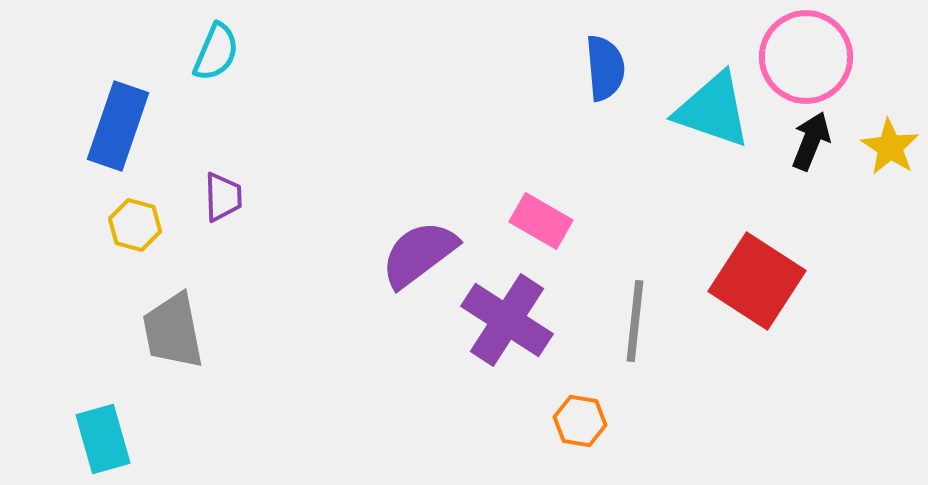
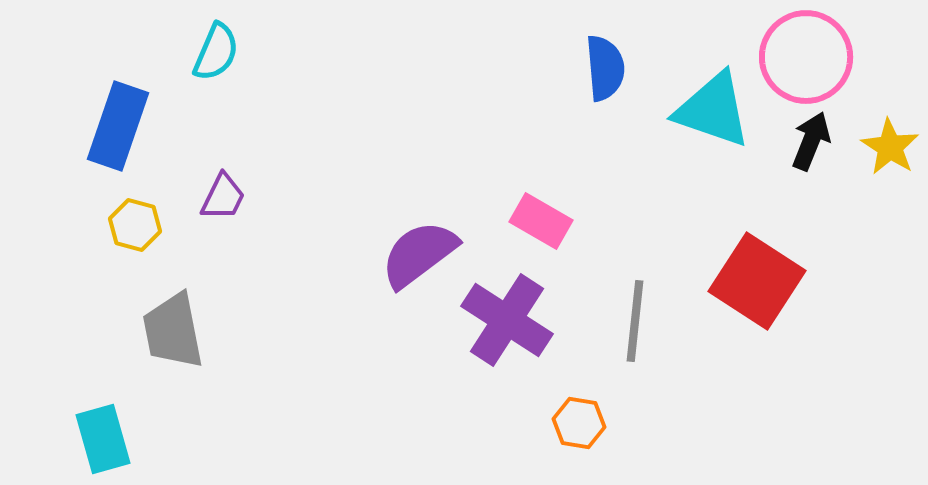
purple trapezoid: rotated 28 degrees clockwise
orange hexagon: moved 1 px left, 2 px down
